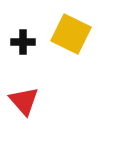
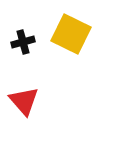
black cross: rotated 15 degrees counterclockwise
